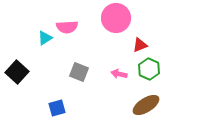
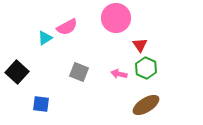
pink semicircle: rotated 25 degrees counterclockwise
red triangle: rotated 42 degrees counterclockwise
green hexagon: moved 3 px left, 1 px up
blue square: moved 16 px left, 4 px up; rotated 24 degrees clockwise
